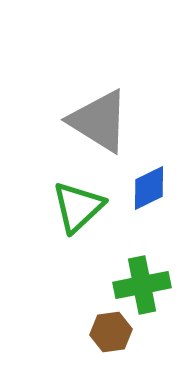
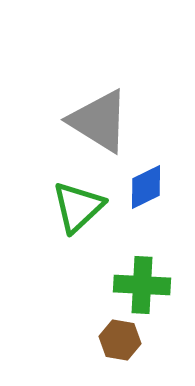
blue diamond: moved 3 px left, 1 px up
green cross: rotated 14 degrees clockwise
brown hexagon: moved 9 px right, 8 px down; rotated 18 degrees clockwise
